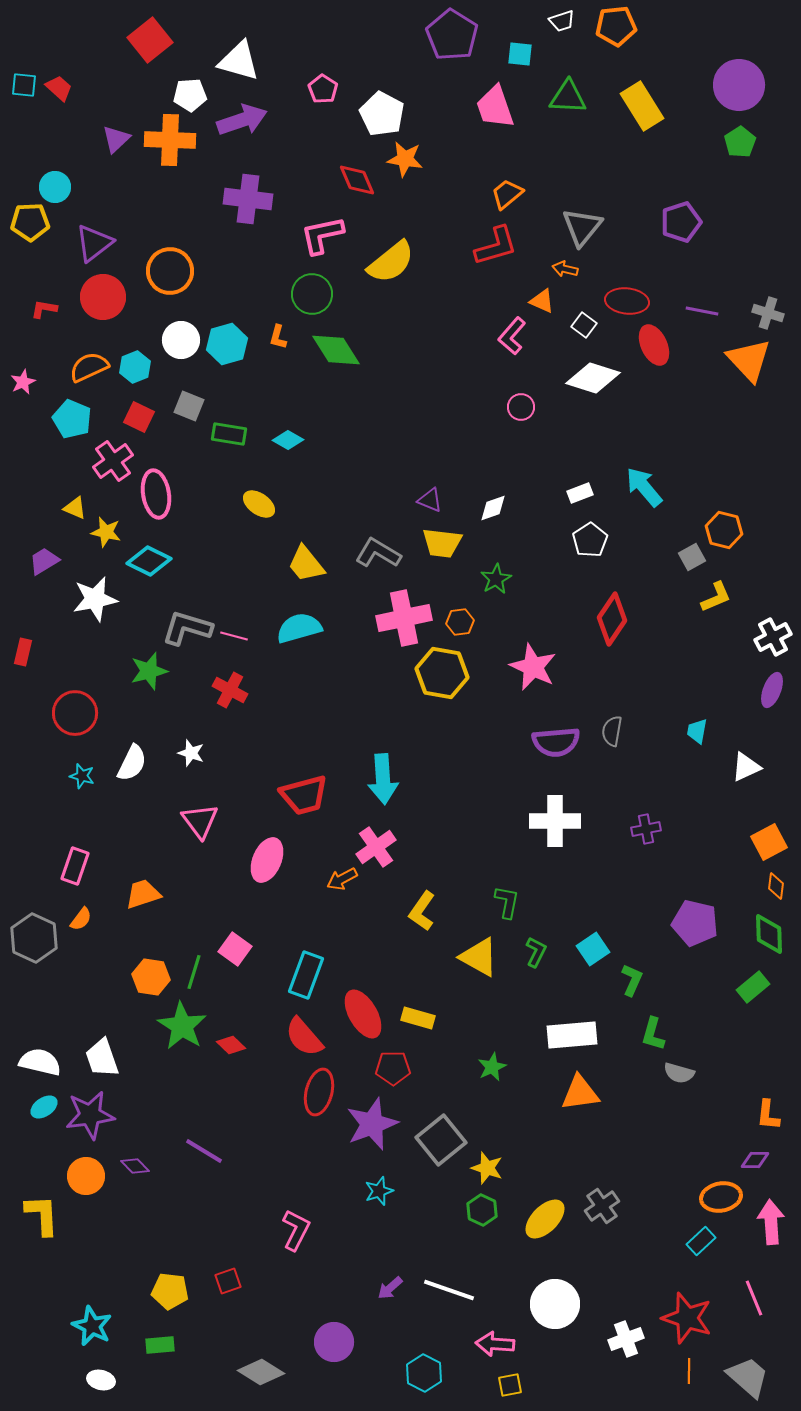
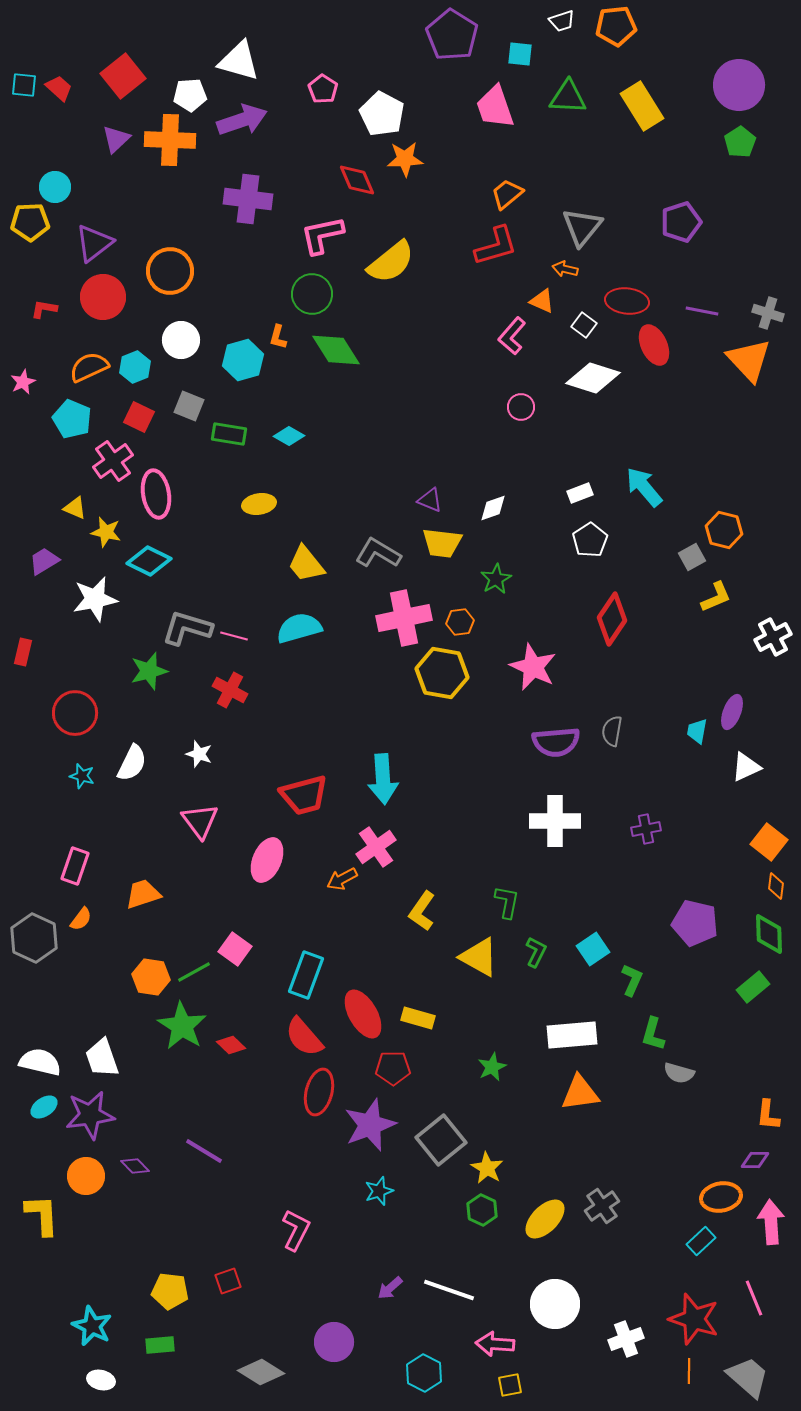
red square at (150, 40): moved 27 px left, 36 px down
orange star at (405, 159): rotated 12 degrees counterclockwise
cyan hexagon at (227, 344): moved 16 px right, 16 px down
cyan diamond at (288, 440): moved 1 px right, 4 px up
yellow ellipse at (259, 504): rotated 44 degrees counterclockwise
purple ellipse at (772, 690): moved 40 px left, 22 px down
white star at (191, 753): moved 8 px right, 1 px down
orange square at (769, 842): rotated 24 degrees counterclockwise
green line at (194, 972): rotated 44 degrees clockwise
purple star at (372, 1124): moved 2 px left, 1 px down
yellow star at (487, 1168): rotated 12 degrees clockwise
red star at (687, 1318): moved 7 px right, 1 px down
